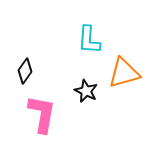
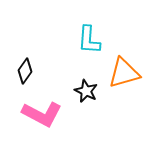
pink L-shape: rotated 108 degrees clockwise
